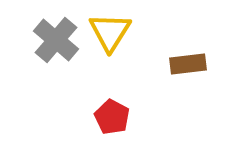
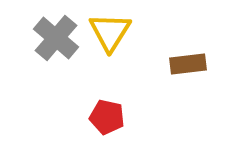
gray cross: moved 2 px up
red pentagon: moved 5 px left; rotated 16 degrees counterclockwise
